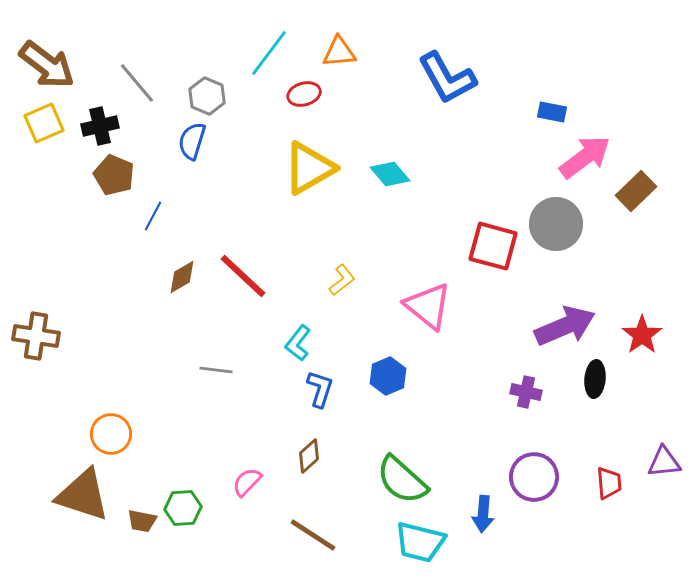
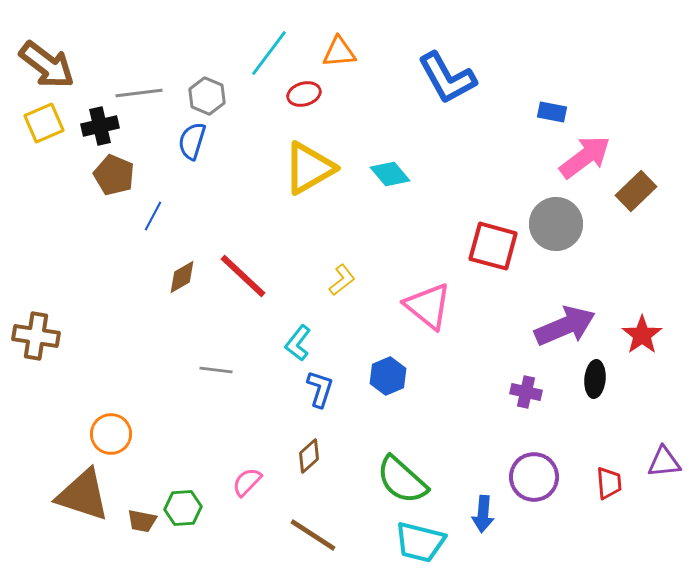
gray line at (137, 83): moved 2 px right, 10 px down; rotated 57 degrees counterclockwise
